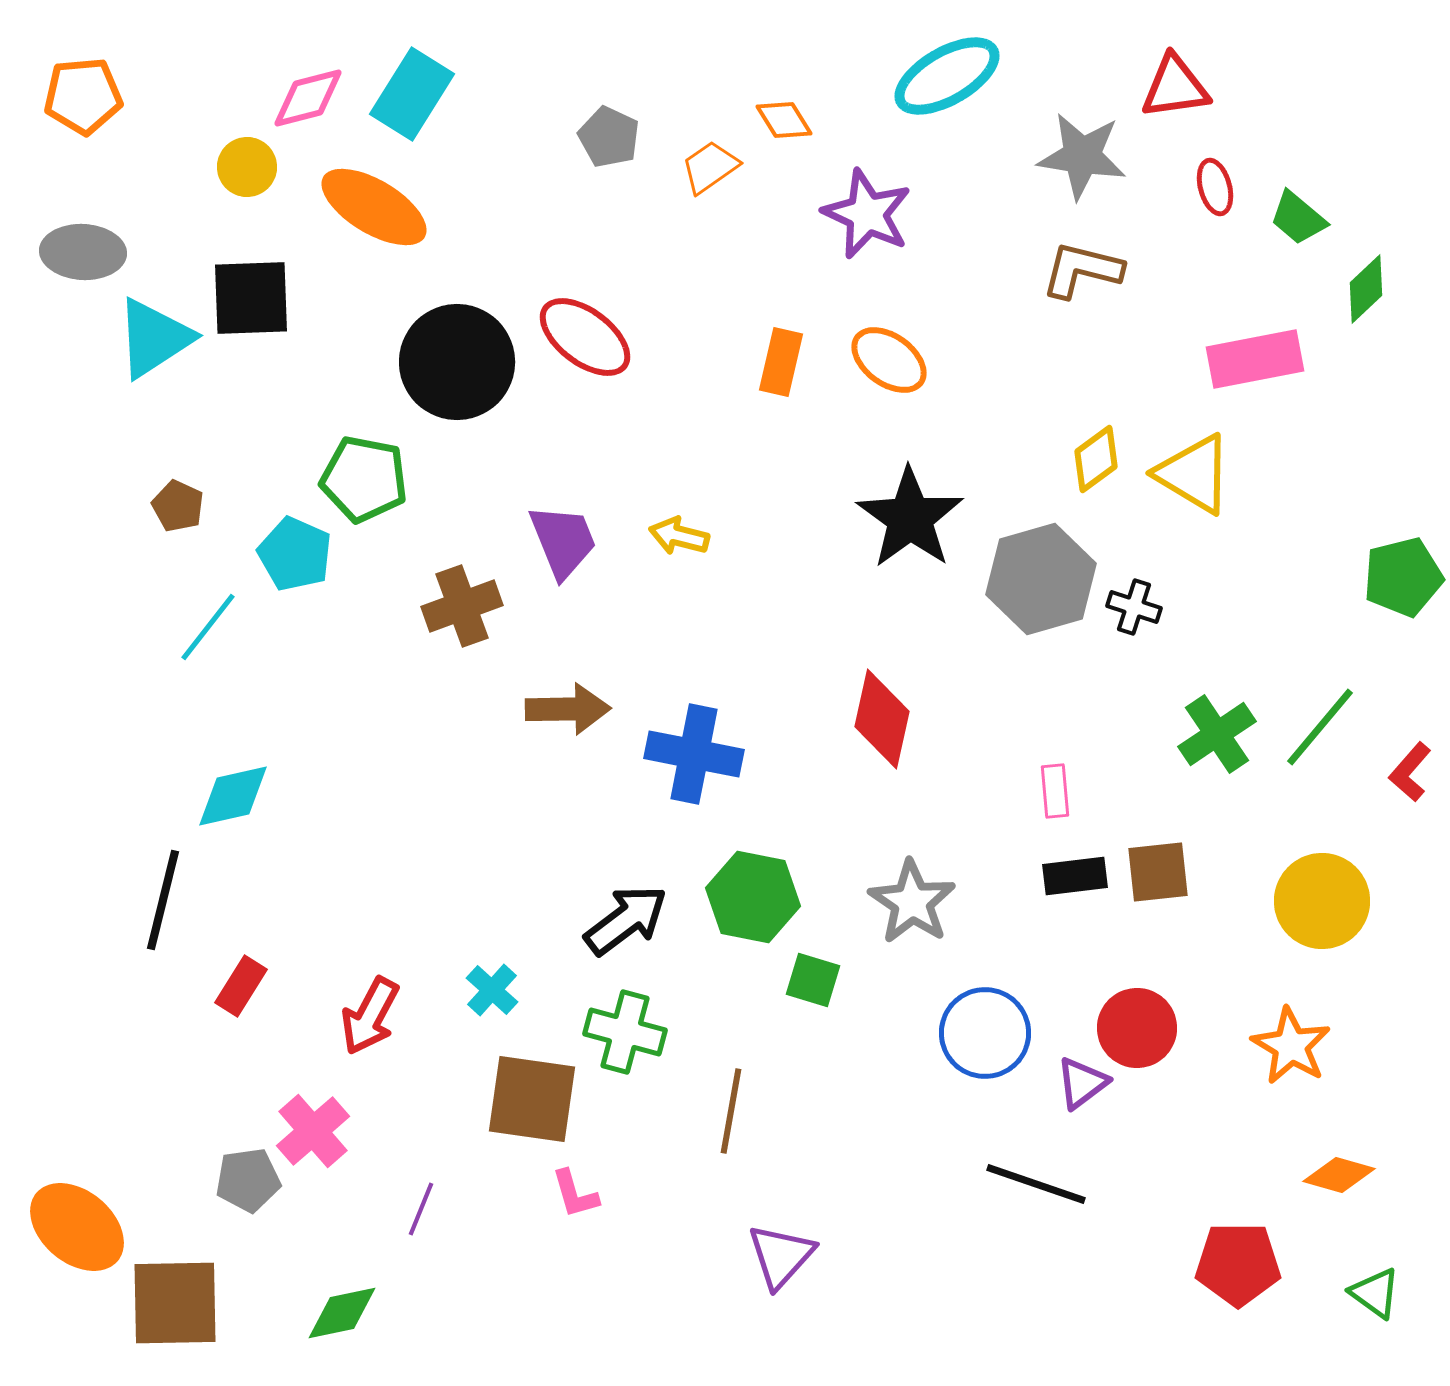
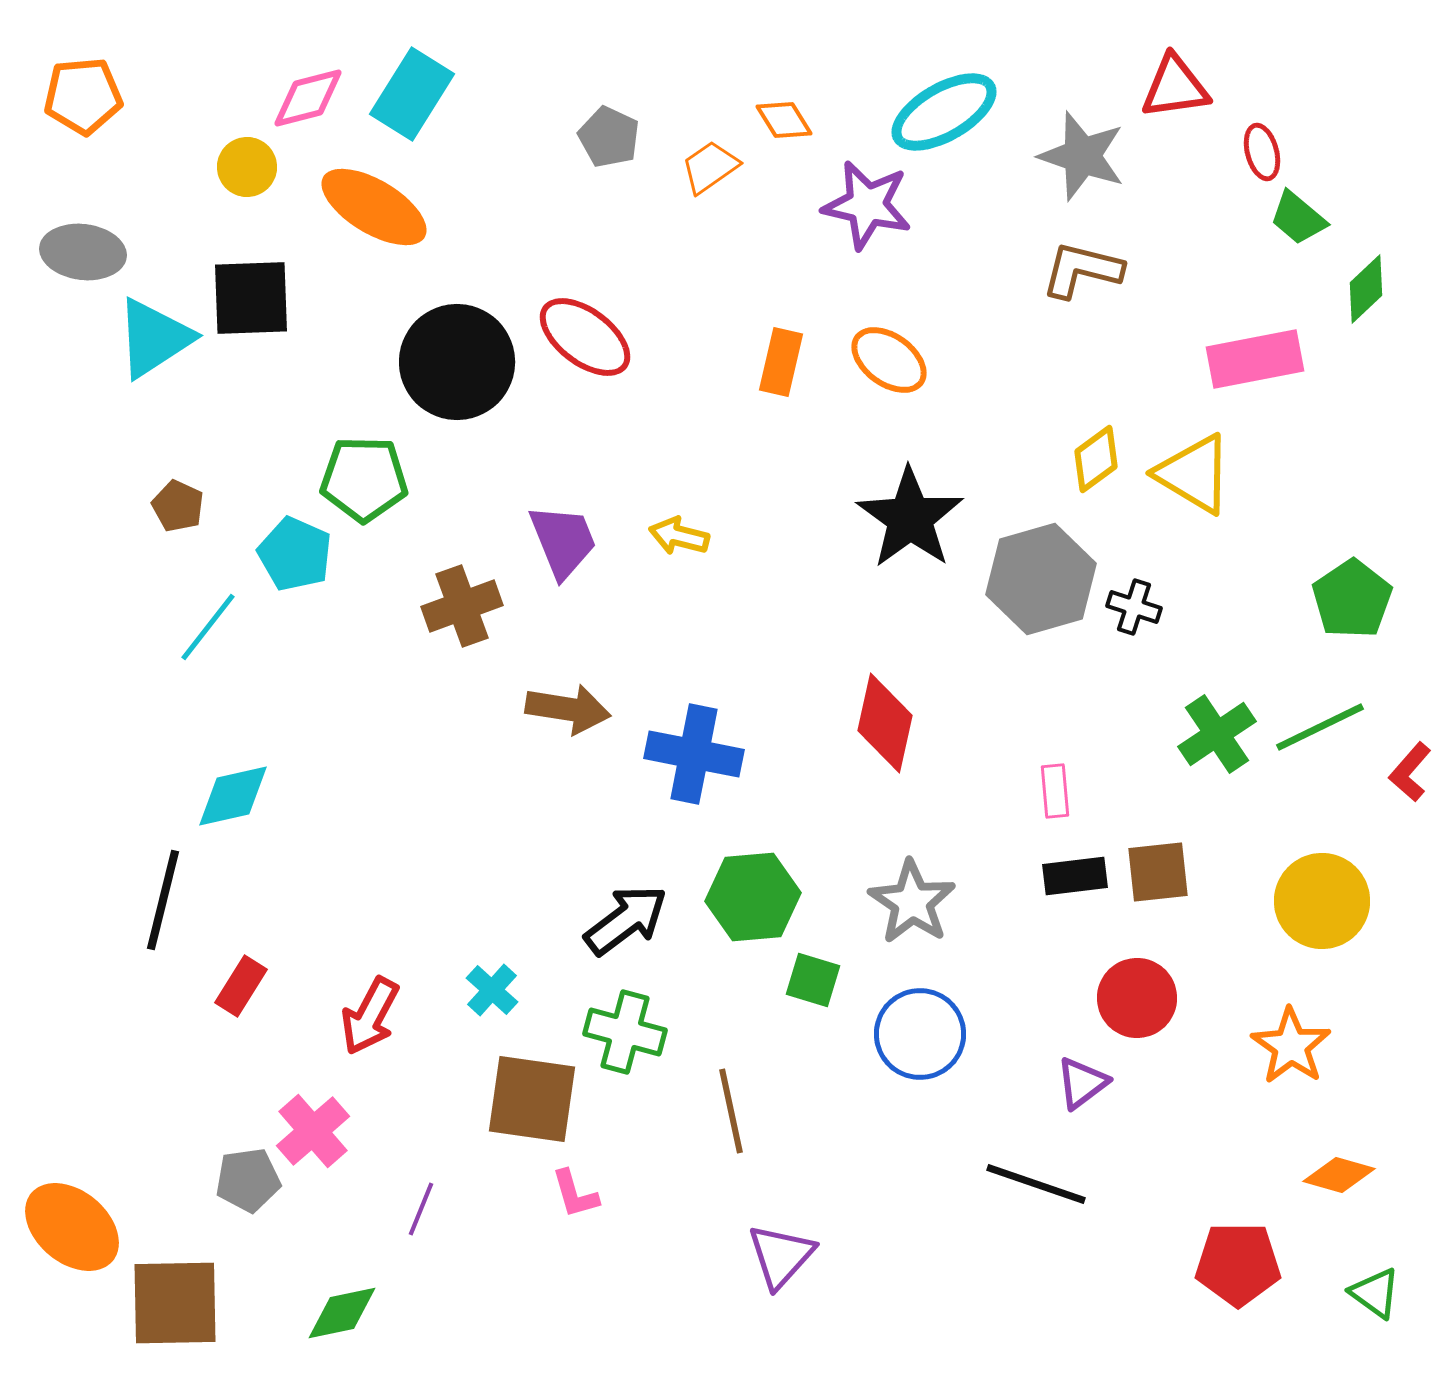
cyan ellipse at (947, 76): moved 3 px left, 36 px down
gray star at (1082, 156): rotated 10 degrees clockwise
red ellipse at (1215, 187): moved 47 px right, 35 px up
purple star at (867, 214): moved 9 px up; rotated 12 degrees counterclockwise
gray ellipse at (83, 252): rotated 4 degrees clockwise
green pentagon at (364, 479): rotated 10 degrees counterclockwise
green pentagon at (1403, 577): moved 51 px left, 22 px down; rotated 20 degrees counterclockwise
brown arrow at (568, 709): rotated 10 degrees clockwise
red diamond at (882, 719): moved 3 px right, 4 px down
green line at (1320, 727): rotated 24 degrees clockwise
green hexagon at (753, 897): rotated 16 degrees counterclockwise
red circle at (1137, 1028): moved 30 px up
blue circle at (985, 1033): moved 65 px left, 1 px down
orange star at (1291, 1046): rotated 4 degrees clockwise
brown line at (731, 1111): rotated 22 degrees counterclockwise
orange ellipse at (77, 1227): moved 5 px left
